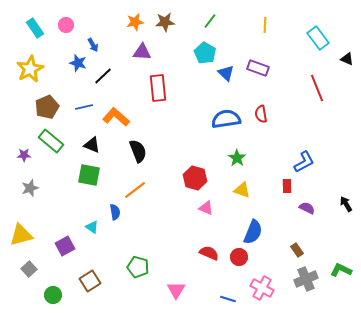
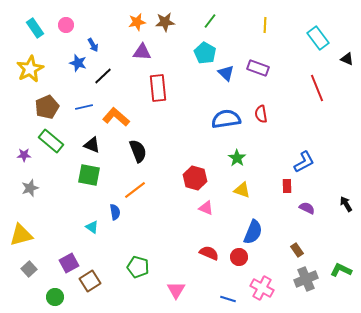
orange star at (135, 22): moved 2 px right
purple square at (65, 246): moved 4 px right, 17 px down
green circle at (53, 295): moved 2 px right, 2 px down
